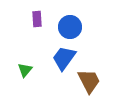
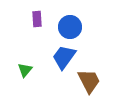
blue trapezoid: moved 1 px up
